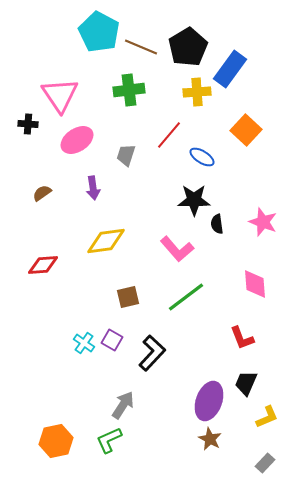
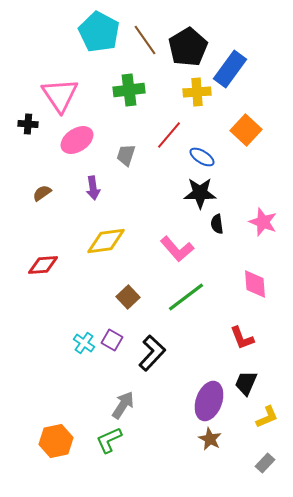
brown line: moved 4 px right, 7 px up; rotated 32 degrees clockwise
black star: moved 6 px right, 7 px up
brown square: rotated 30 degrees counterclockwise
